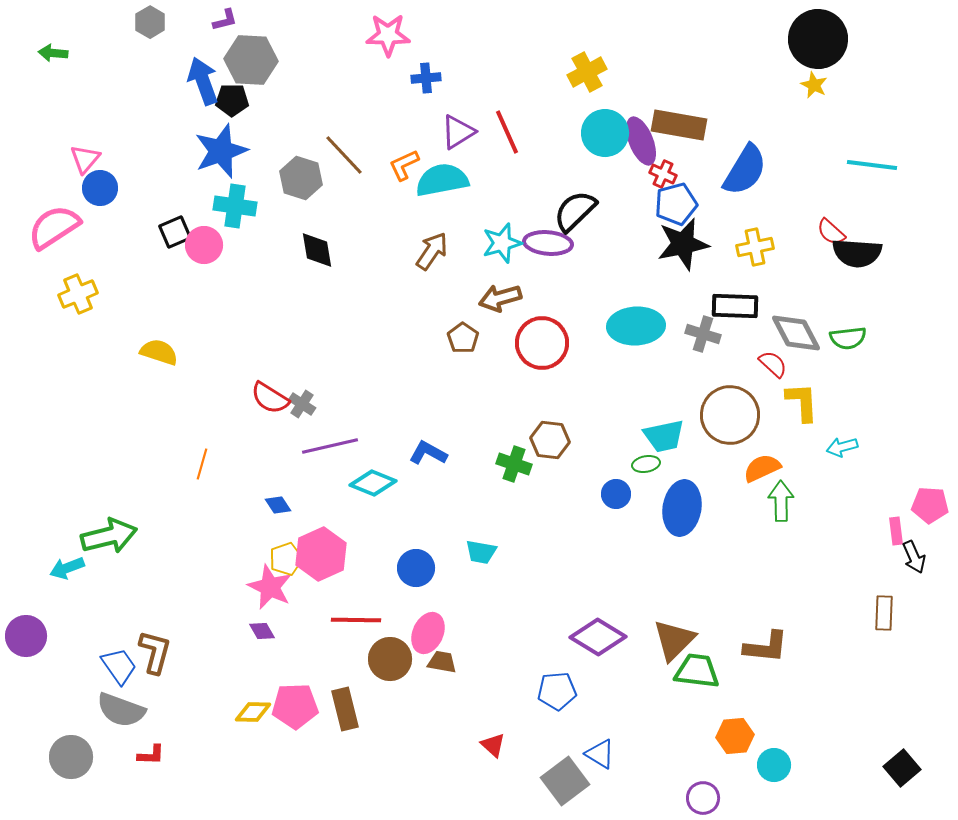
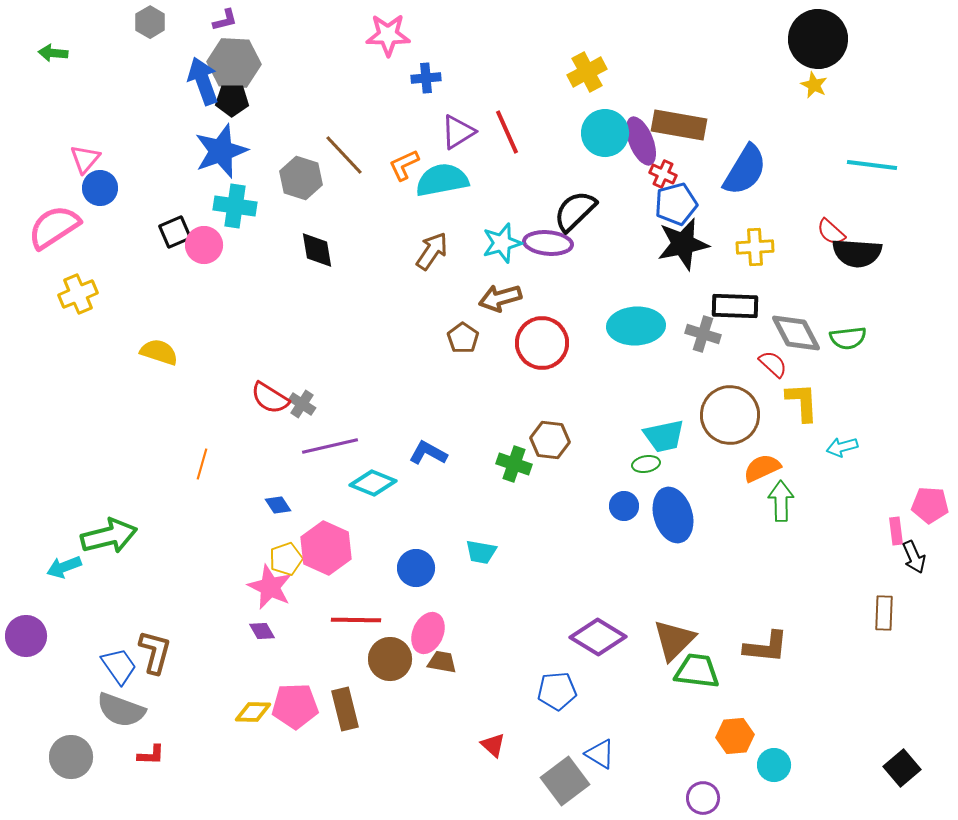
gray hexagon at (251, 60): moved 17 px left, 3 px down
yellow cross at (755, 247): rotated 9 degrees clockwise
blue circle at (616, 494): moved 8 px right, 12 px down
blue ellipse at (682, 508): moved 9 px left, 7 px down; rotated 26 degrees counterclockwise
pink hexagon at (321, 554): moved 5 px right, 6 px up; rotated 12 degrees counterclockwise
cyan arrow at (67, 568): moved 3 px left, 1 px up
